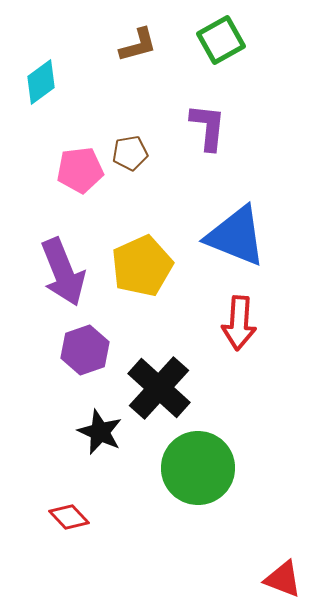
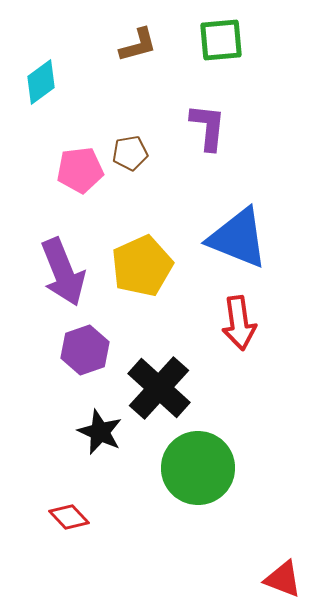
green square: rotated 24 degrees clockwise
blue triangle: moved 2 px right, 2 px down
red arrow: rotated 12 degrees counterclockwise
